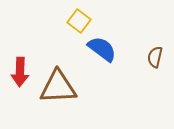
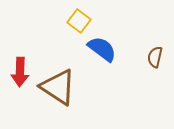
brown triangle: rotated 36 degrees clockwise
